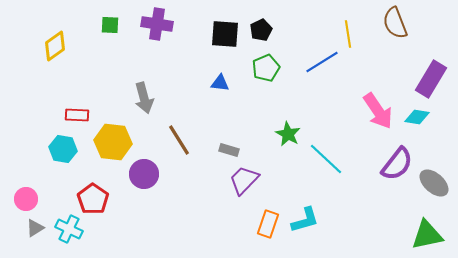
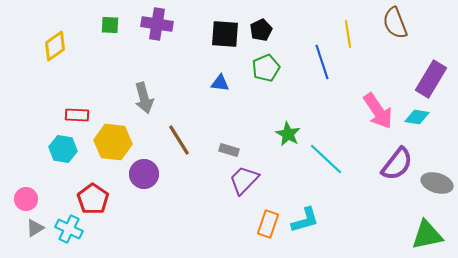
blue line: rotated 76 degrees counterclockwise
gray ellipse: moved 3 px right; rotated 24 degrees counterclockwise
